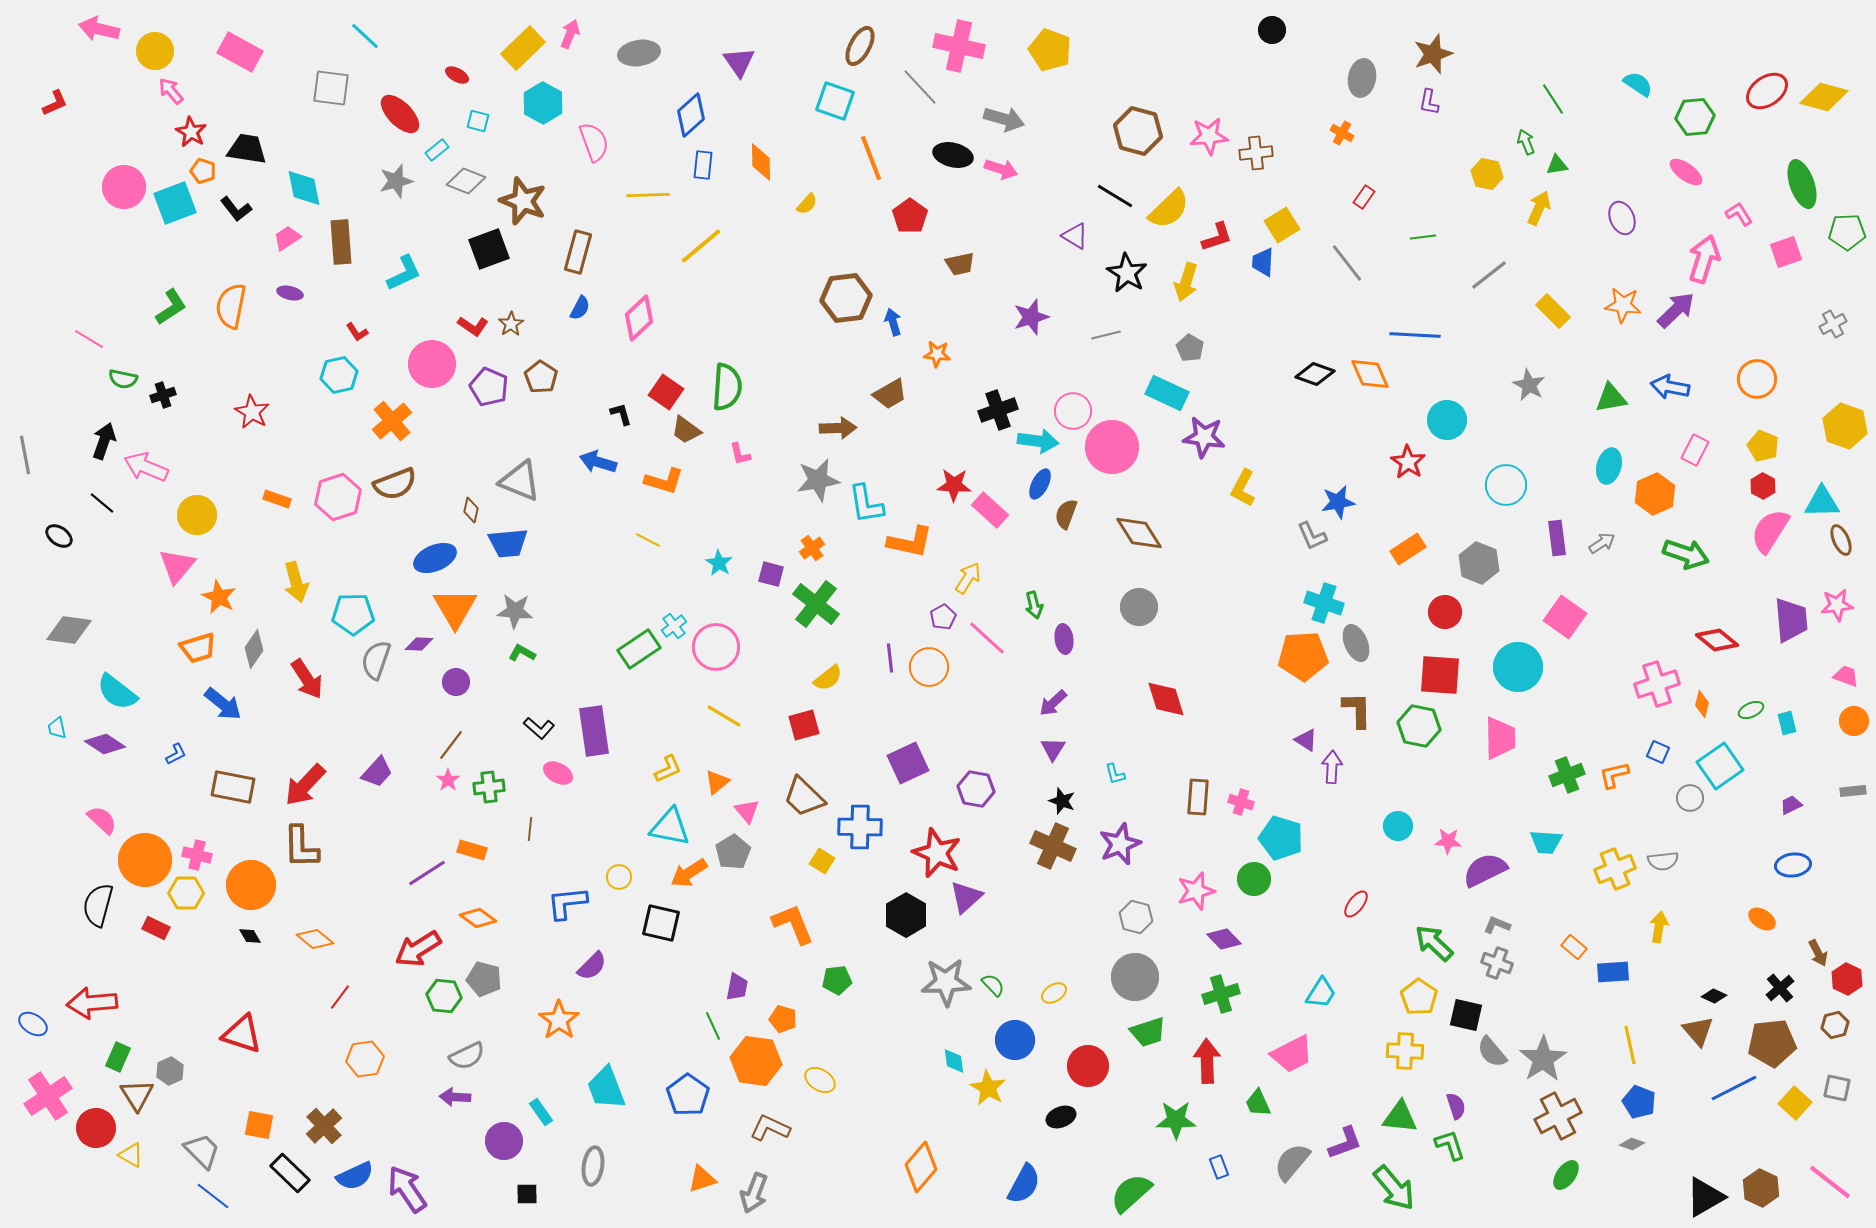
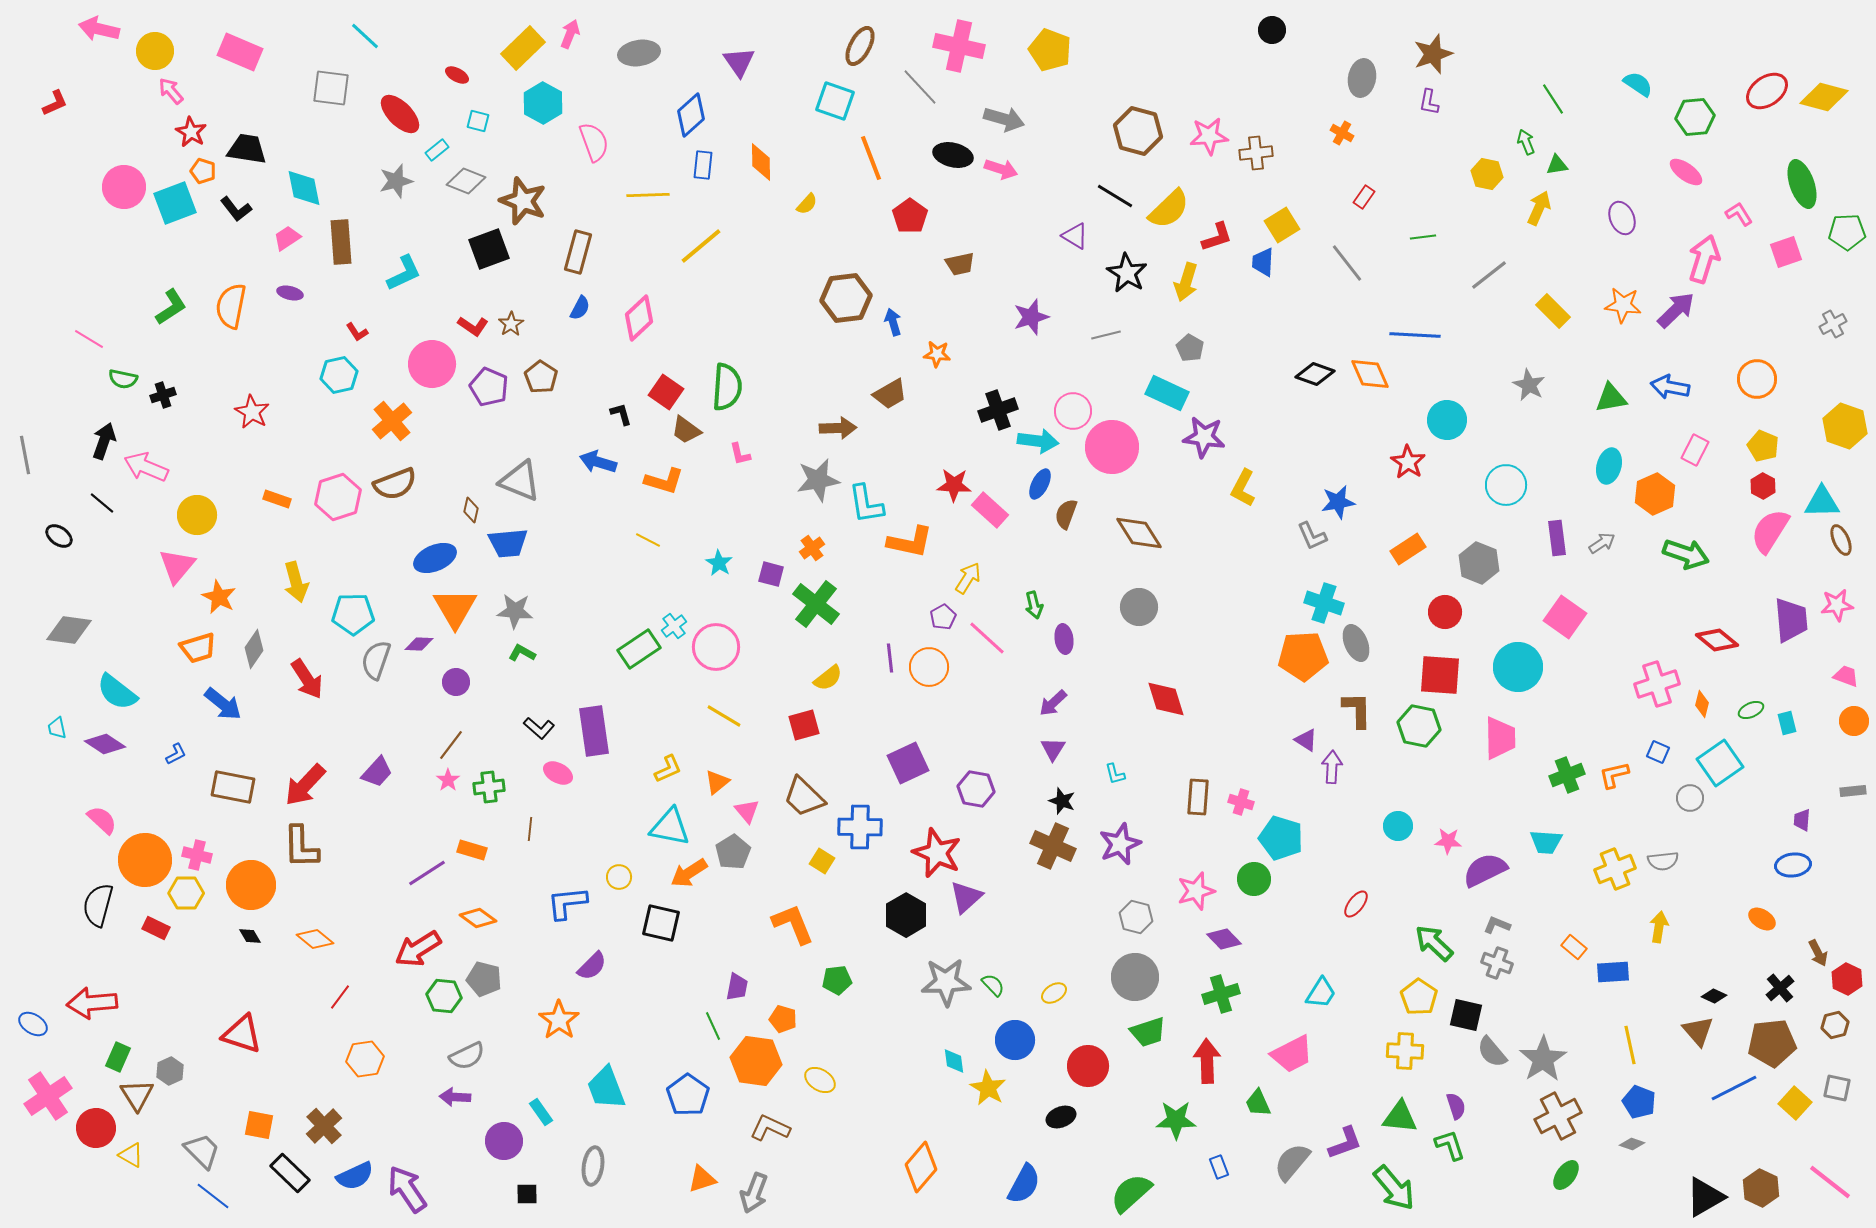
pink rectangle at (240, 52): rotated 6 degrees counterclockwise
cyan square at (1720, 766): moved 3 px up
purple trapezoid at (1791, 805): moved 11 px right, 15 px down; rotated 60 degrees counterclockwise
